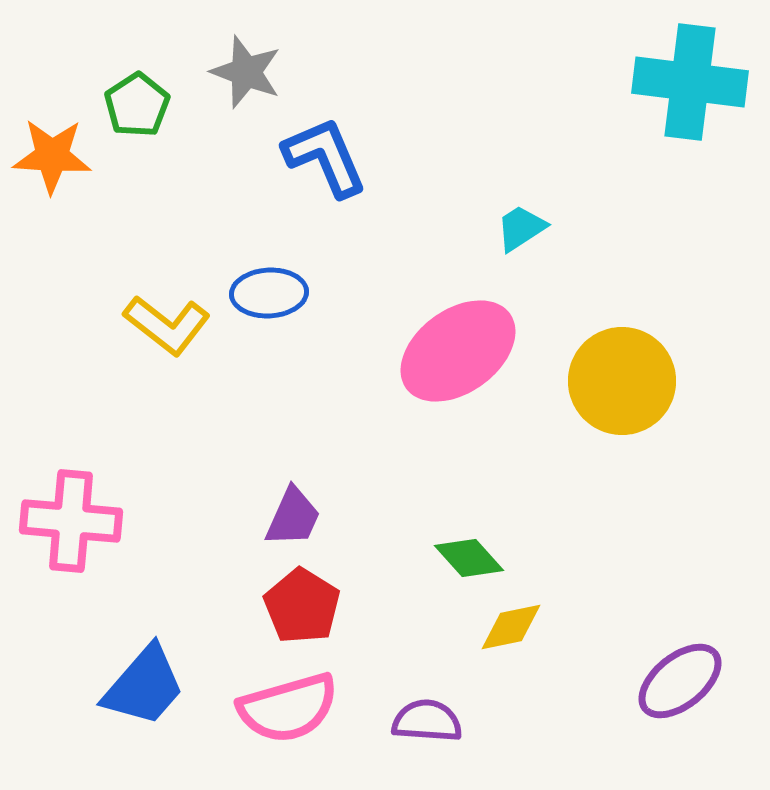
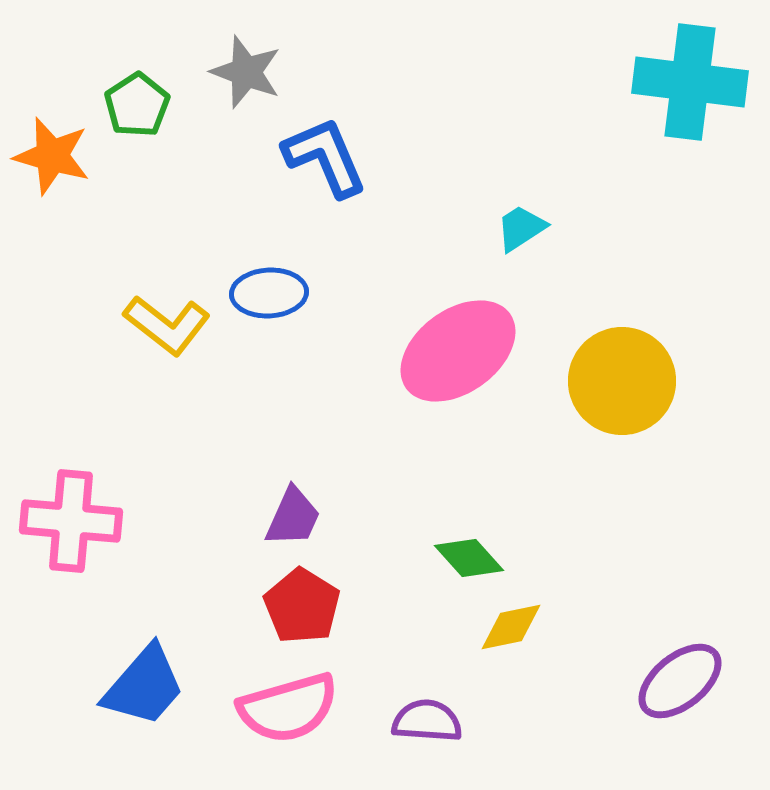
orange star: rotated 12 degrees clockwise
